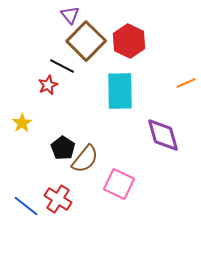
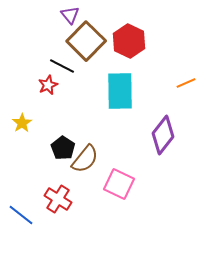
purple diamond: rotated 54 degrees clockwise
blue line: moved 5 px left, 9 px down
